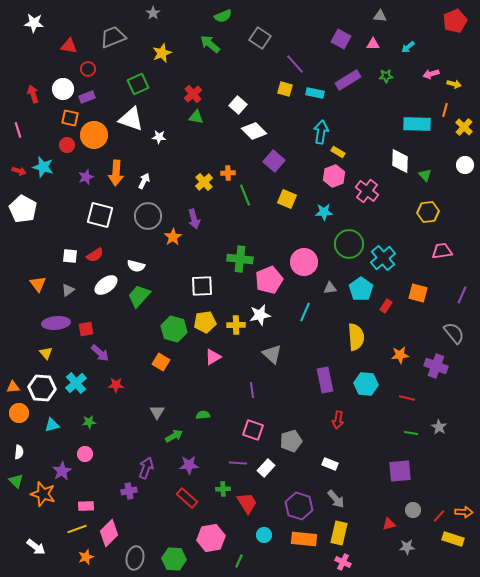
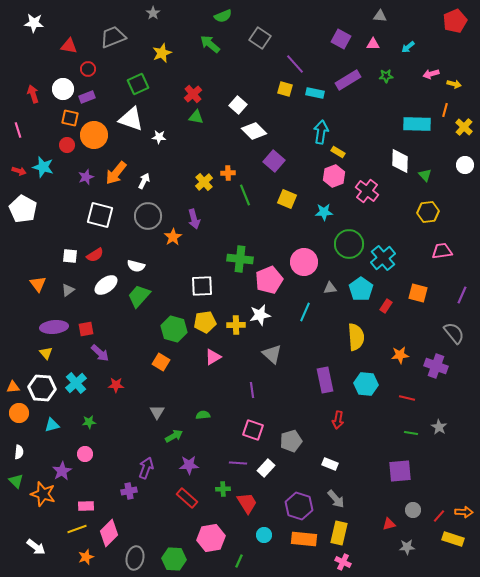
orange arrow at (116, 173): rotated 35 degrees clockwise
purple ellipse at (56, 323): moved 2 px left, 4 px down
